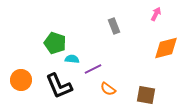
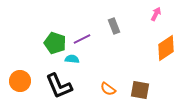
orange diamond: rotated 20 degrees counterclockwise
purple line: moved 11 px left, 30 px up
orange circle: moved 1 px left, 1 px down
brown square: moved 6 px left, 5 px up
